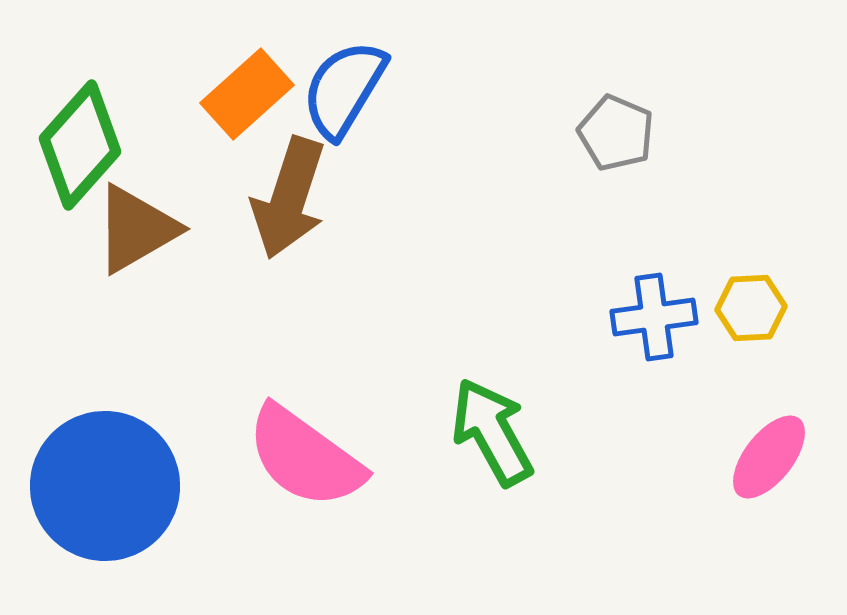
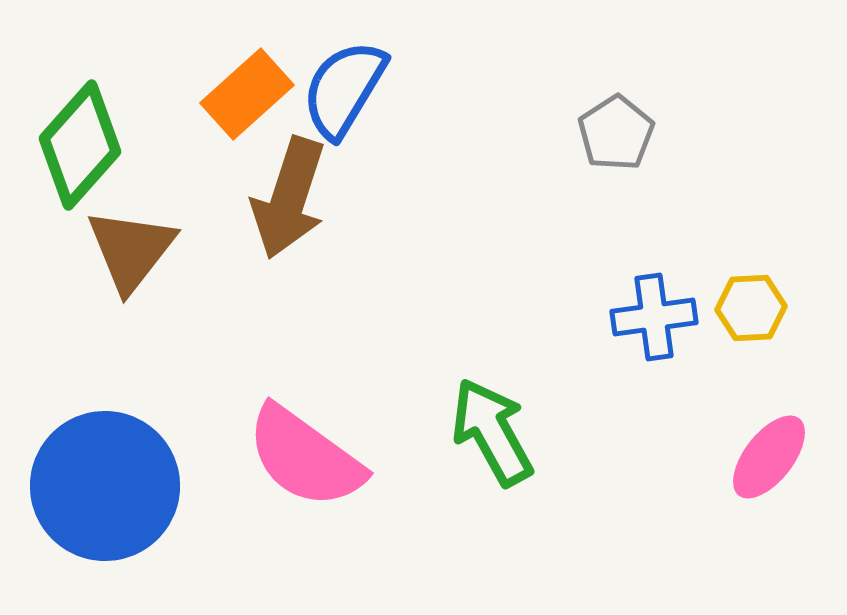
gray pentagon: rotated 16 degrees clockwise
brown triangle: moved 5 px left, 21 px down; rotated 22 degrees counterclockwise
